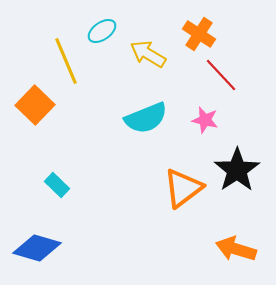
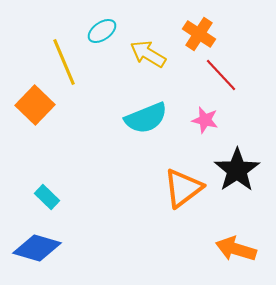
yellow line: moved 2 px left, 1 px down
cyan rectangle: moved 10 px left, 12 px down
